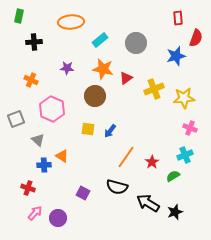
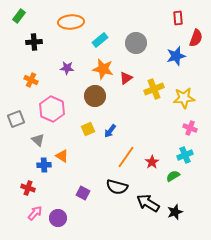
green rectangle: rotated 24 degrees clockwise
yellow square: rotated 32 degrees counterclockwise
